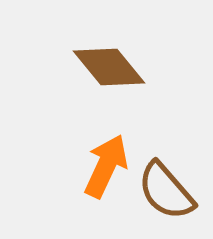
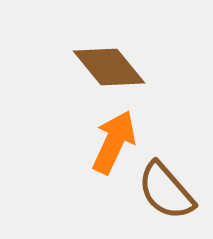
orange arrow: moved 8 px right, 24 px up
